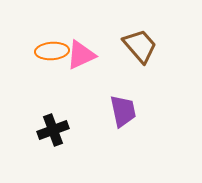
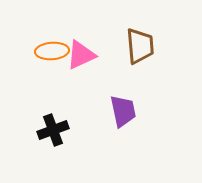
brown trapezoid: rotated 36 degrees clockwise
